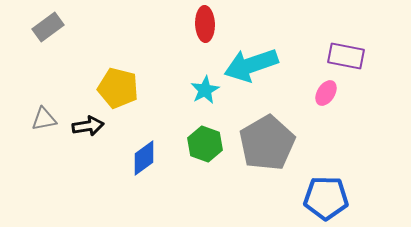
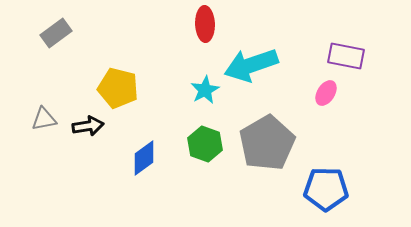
gray rectangle: moved 8 px right, 6 px down
blue pentagon: moved 9 px up
